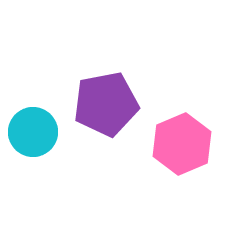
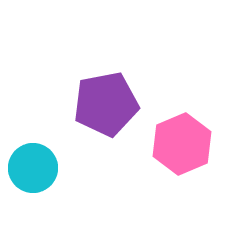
cyan circle: moved 36 px down
